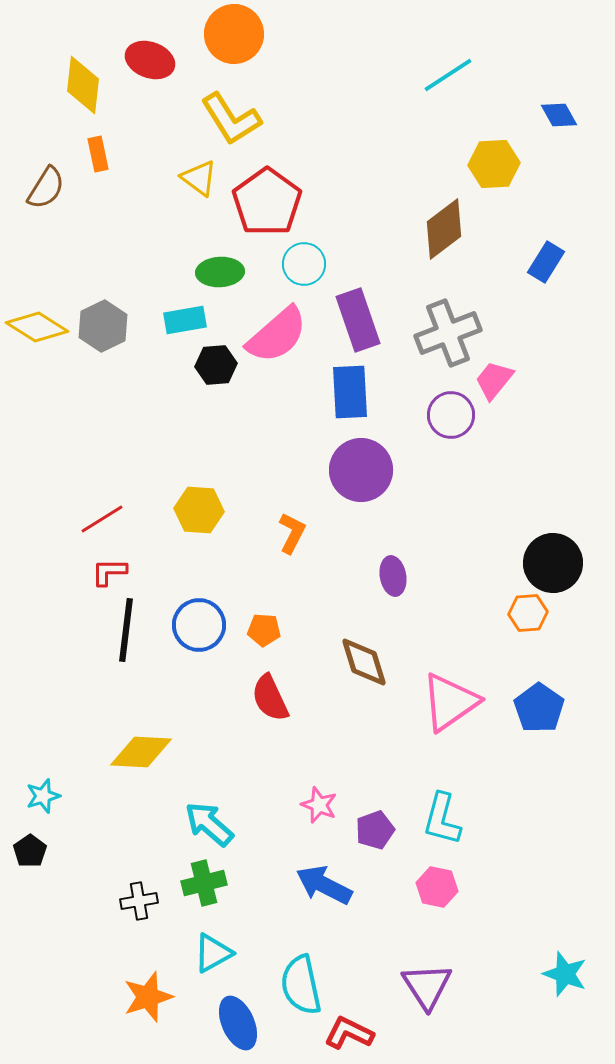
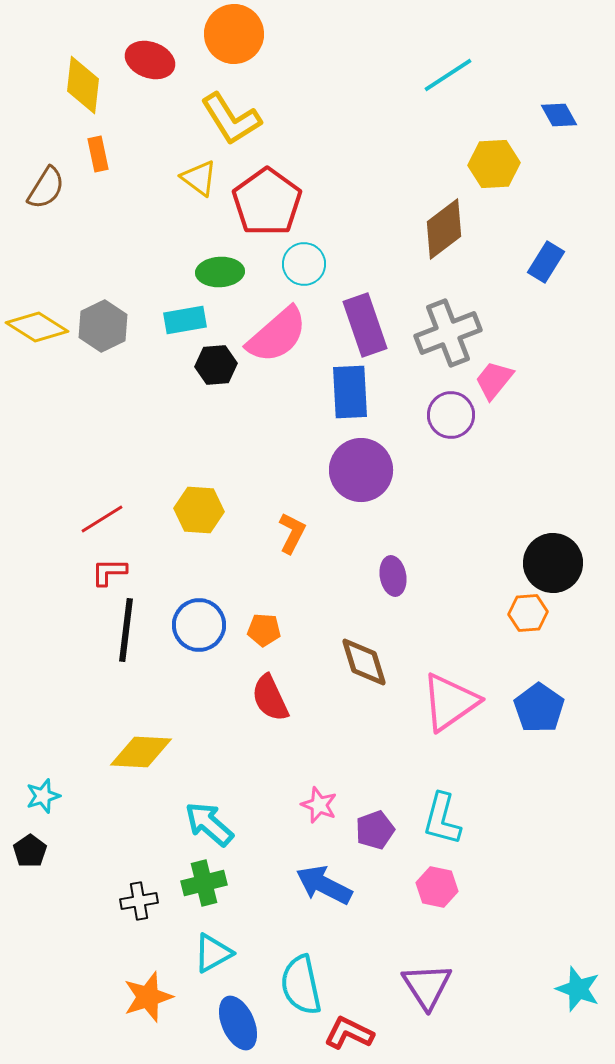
purple rectangle at (358, 320): moved 7 px right, 5 px down
cyan star at (565, 974): moved 13 px right, 15 px down
